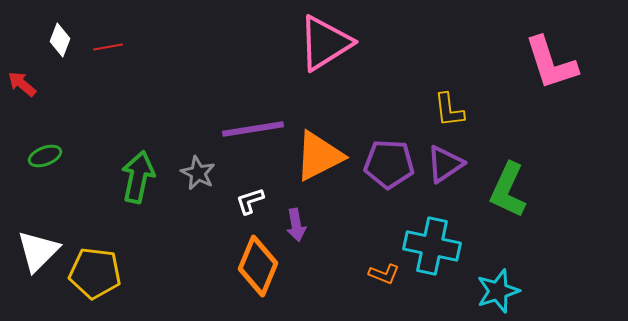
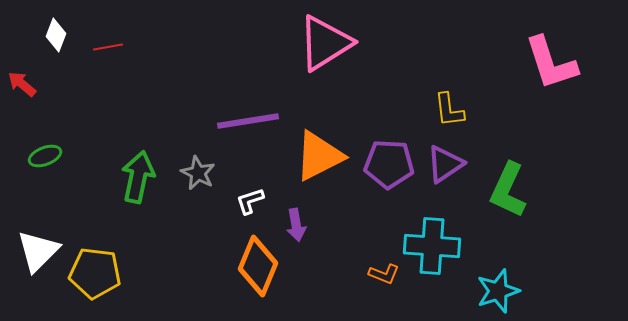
white diamond: moved 4 px left, 5 px up
purple line: moved 5 px left, 8 px up
cyan cross: rotated 8 degrees counterclockwise
